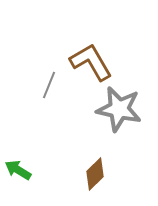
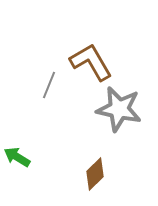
green arrow: moved 1 px left, 13 px up
